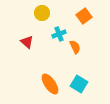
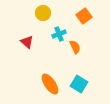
yellow circle: moved 1 px right
